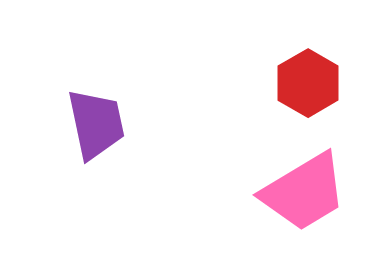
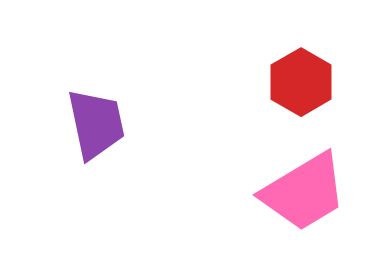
red hexagon: moved 7 px left, 1 px up
